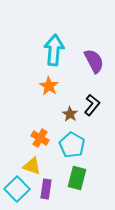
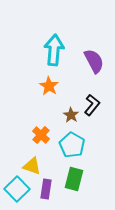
brown star: moved 1 px right, 1 px down
orange cross: moved 1 px right, 3 px up; rotated 12 degrees clockwise
green rectangle: moved 3 px left, 1 px down
